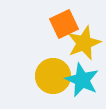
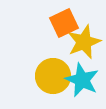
orange square: moved 1 px up
yellow star: moved 1 px up
